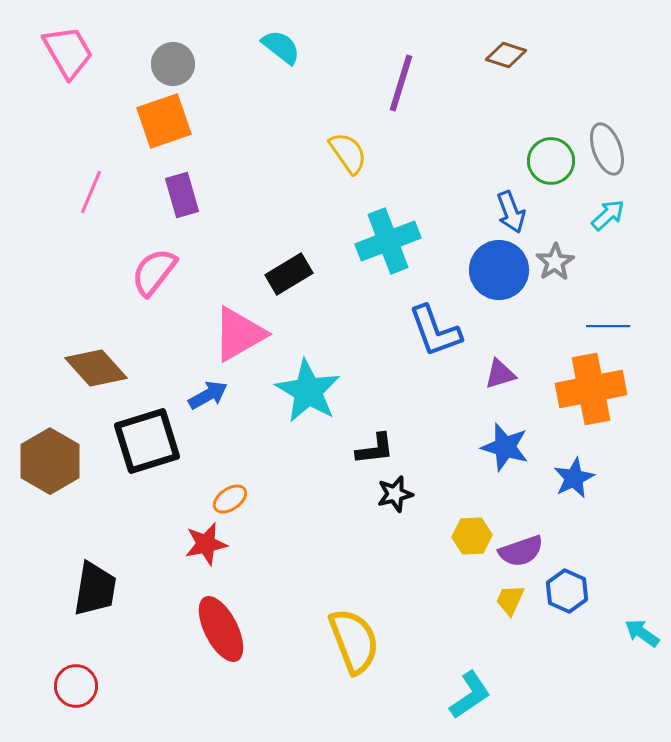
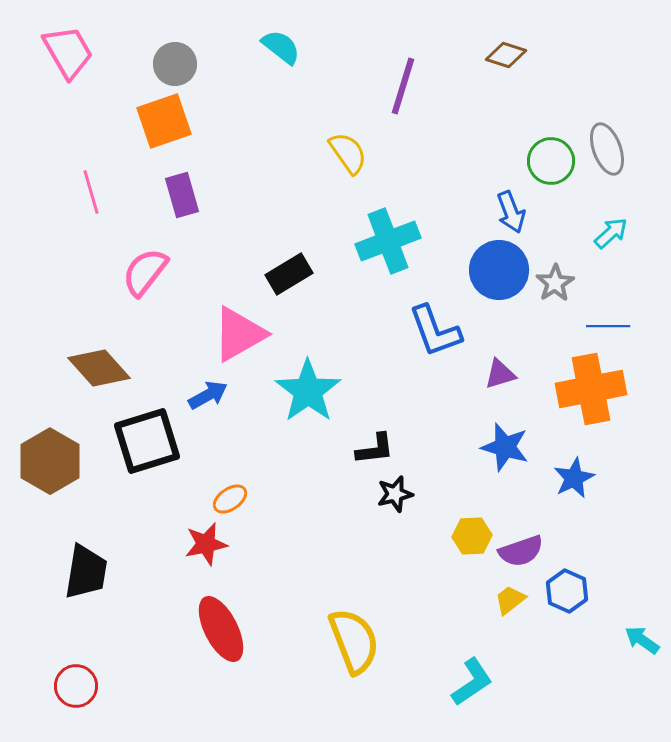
gray circle at (173, 64): moved 2 px right
purple line at (401, 83): moved 2 px right, 3 px down
pink line at (91, 192): rotated 39 degrees counterclockwise
cyan arrow at (608, 215): moved 3 px right, 18 px down
gray star at (555, 262): moved 21 px down
pink semicircle at (154, 272): moved 9 px left
brown diamond at (96, 368): moved 3 px right
cyan star at (308, 391): rotated 6 degrees clockwise
black trapezoid at (95, 589): moved 9 px left, 17 px up
yellow trapezoid at (510, 600): rotated 28 degrees clockwise
cyan arrow at (642, 633): moved 7 px down
cyan L-shape at (470, 695): moved 2 px right, 13 px up
